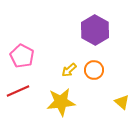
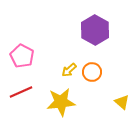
orange circle: moved 2 px left, 2 px down
red line: moved 3 px right, 1 px down
